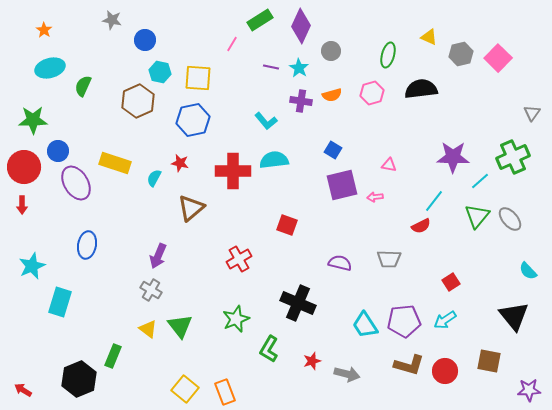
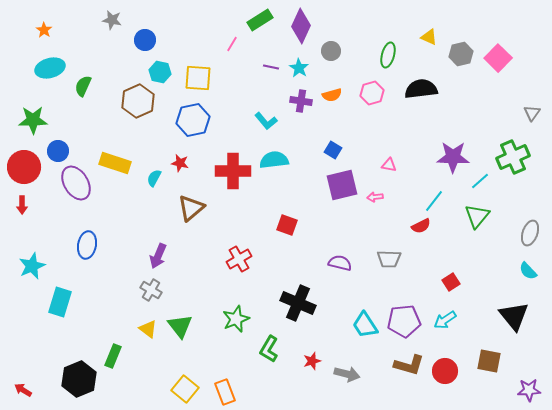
gray ellipse at (510, 219): moved 20 px right, 14 px down; rotated 60 degrees clockwise
